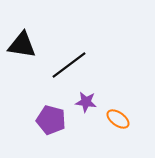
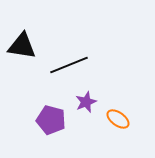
black triangle: moved 1 px down
black line: rotated 15 degrees clockwise
purple star: rotated 30 degrees counterclockwise
